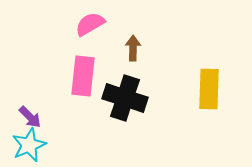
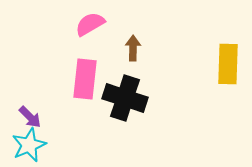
pink rectangle: moved 2 px right, 3 px down
yellow rectangle: moved 19 px right, 25 px up
